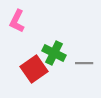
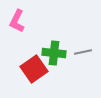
green cross: rotated 20 degrees counterclockwise
gray line: moved 1 px left, 11 px up; rotated 12 degrees counterclockwise
